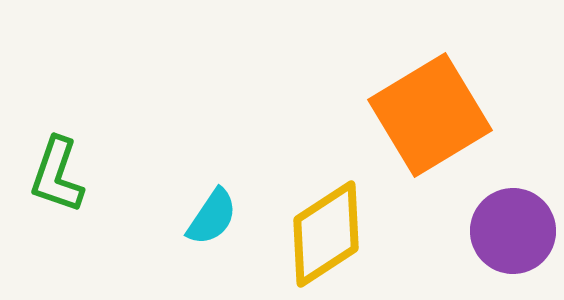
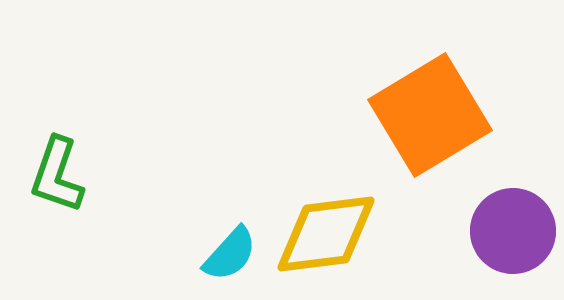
cyan semicircle: moved 18 px right, 37 px down; rotated 8 degrees clockwise
yellow diamond: rotated 26 degrees clockwise
